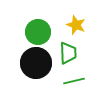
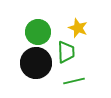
yellow star: moved 2 px right, 3 px down
green trapezoid: moved 2 px left, 1 px up
